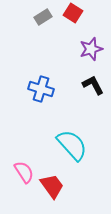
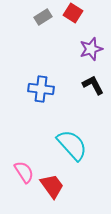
blue cross: rotated 10 degrees counterclockwise
